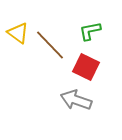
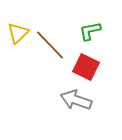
yellow triangle: rotated 40 degrees clockwise
